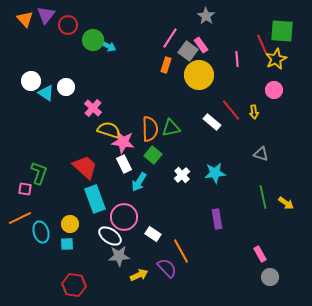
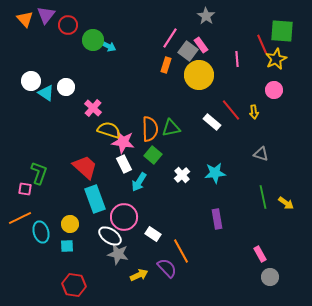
cyan square at (67, 244): moved 2 px down
gray star at (119, 256): moved 1 px left, 2 px up; rotated 15 degrees clockwise
